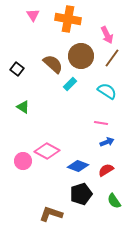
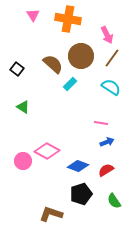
cyan semicircle: moved 4 px right, 4 px up
